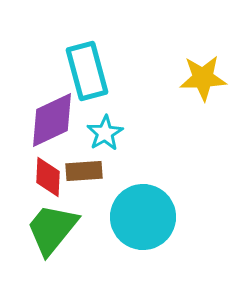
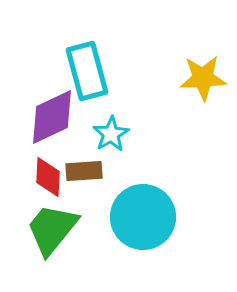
purple diamond: moved 3 px up
cyan star: moved 6 px right, 1 px down
